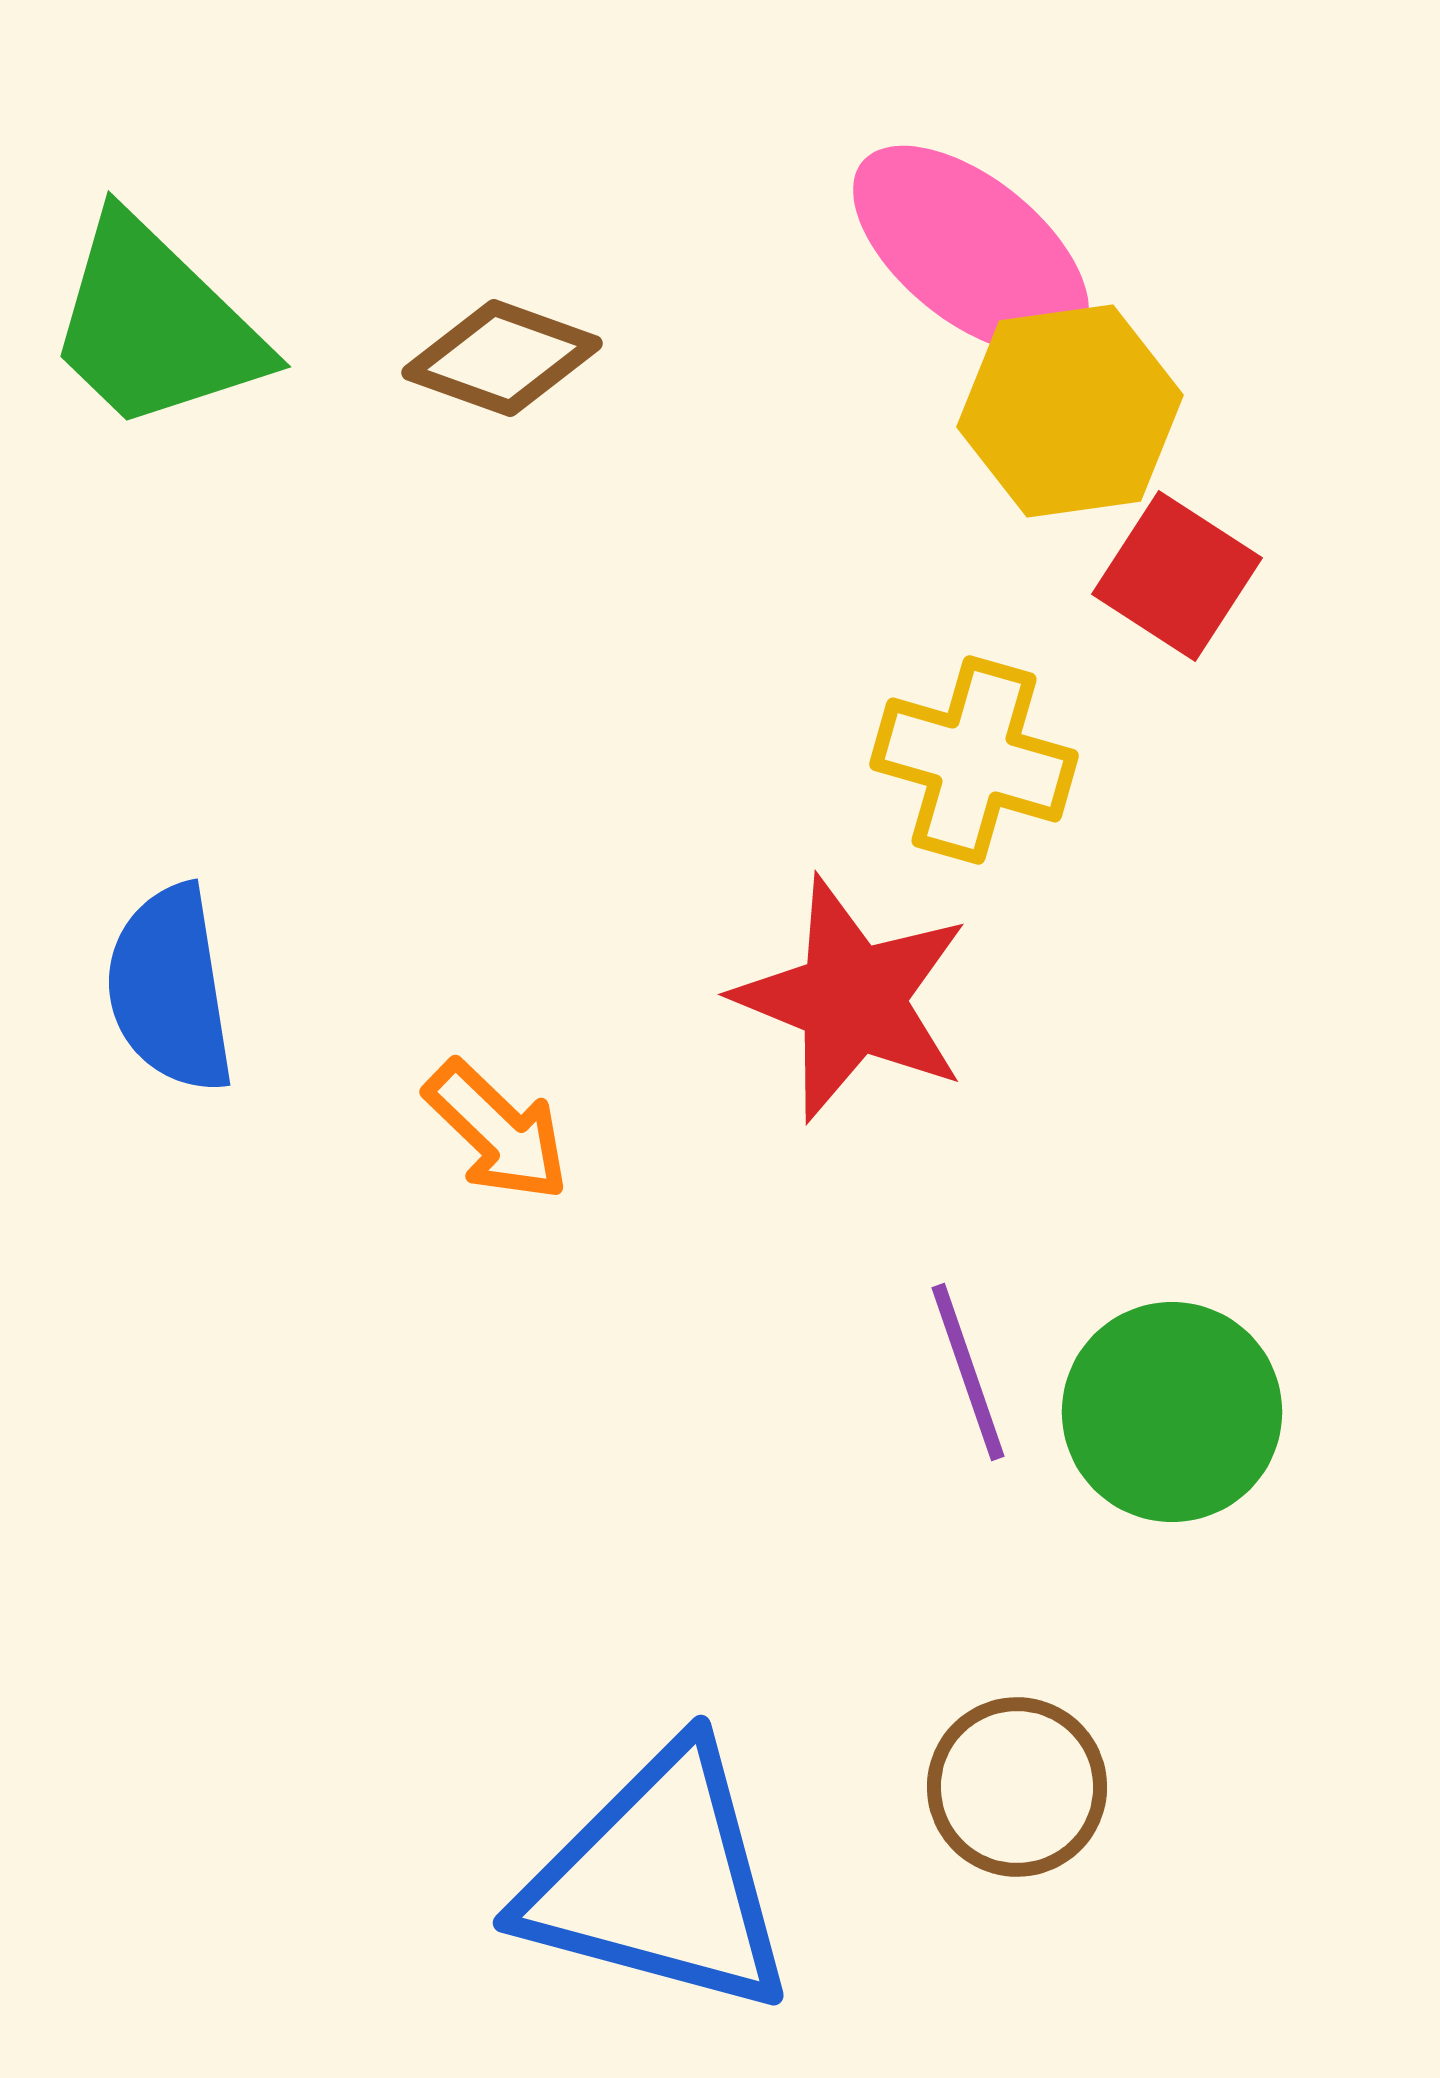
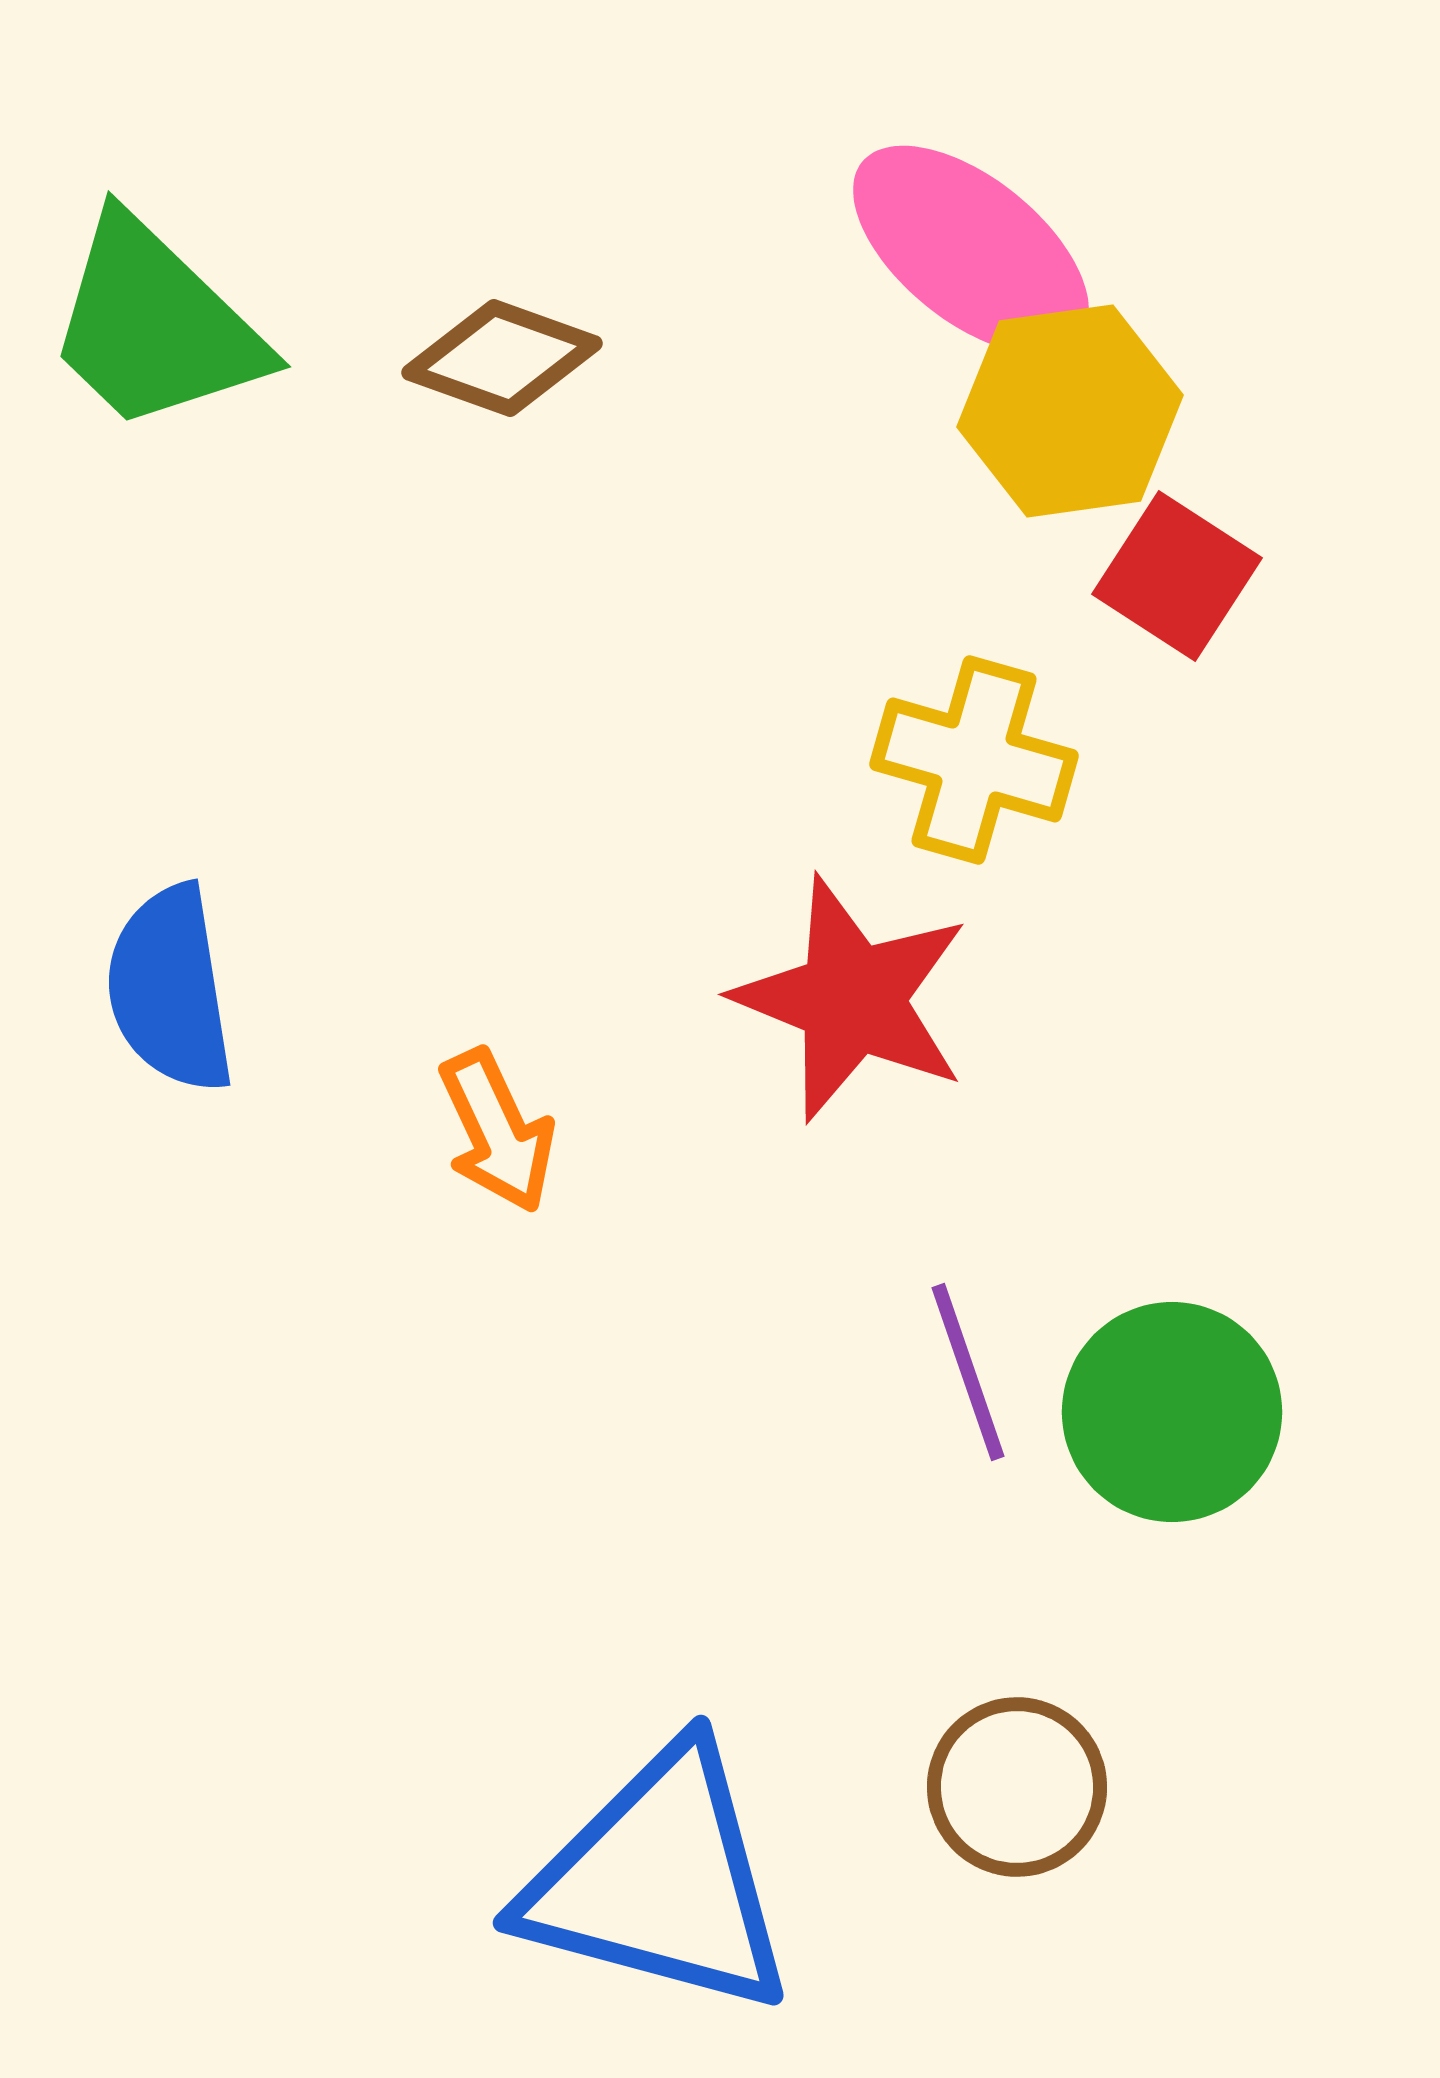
orange arrow: rotated 21 degrees clockwise
